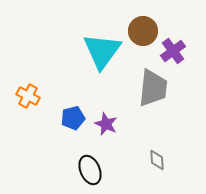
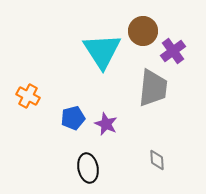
cyan triangle: rotated 9 degrees counterclockwise
black ellipse: moved 2 px left, 2 px up; rotated 12 degrees clockwise
